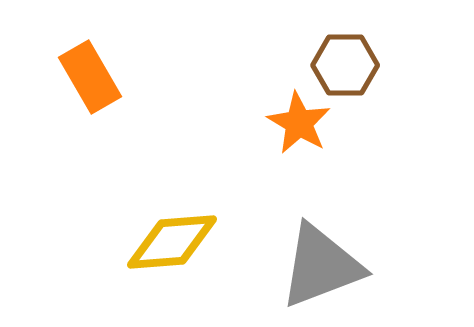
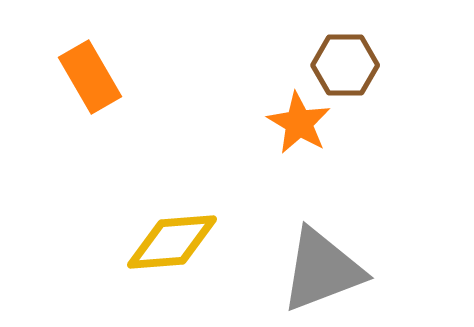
gray triangle: moved 1 px right, 4 px down
